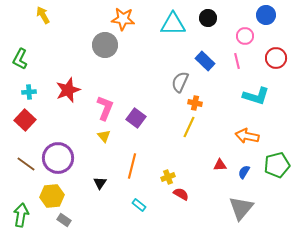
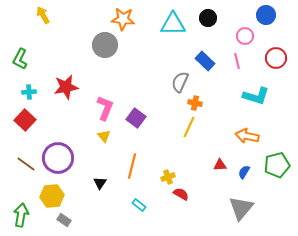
red star: moved 2 px left, 3 px up; rotated 10 degrees clockwise
